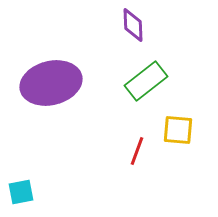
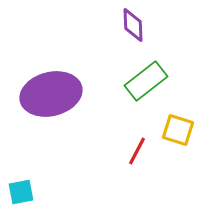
purple ellipse: moved 11 px down
yellow square: rotated 12 degrees clockwise
red line: rotated 8 degrees clockwise
